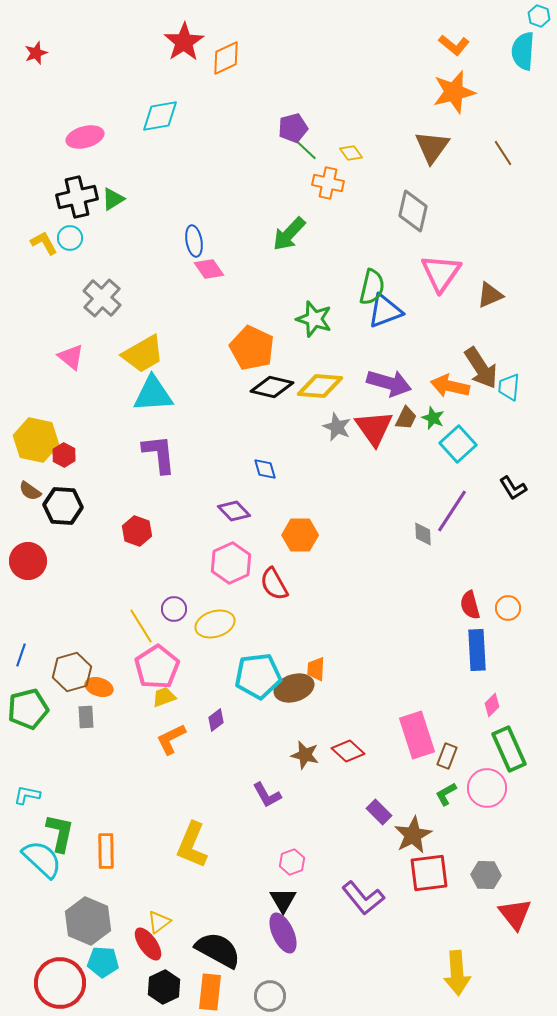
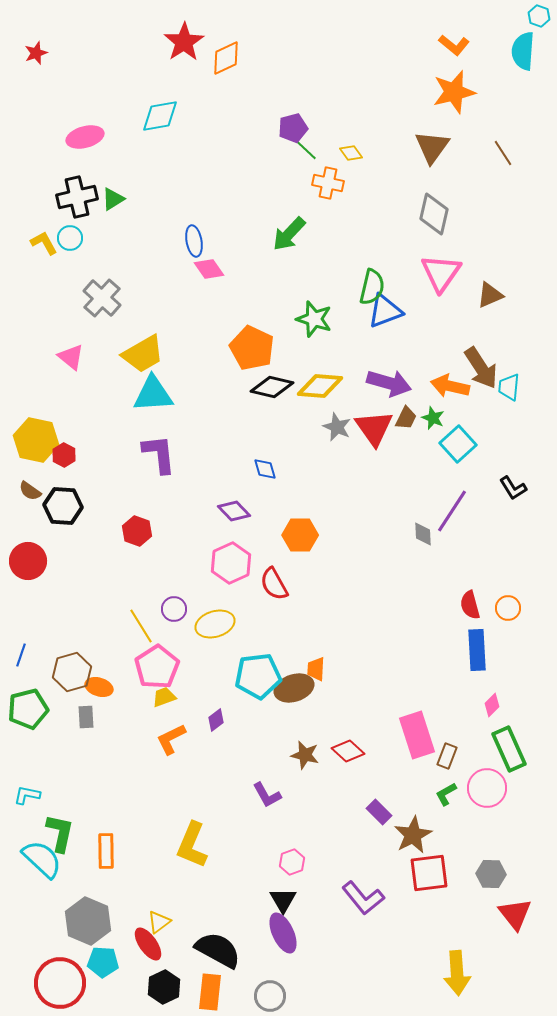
gray diamond at (413, 211): moved 21 px right, 3 px down
gray hexagon at (486, 875): moved 5 px right, 1 px up
